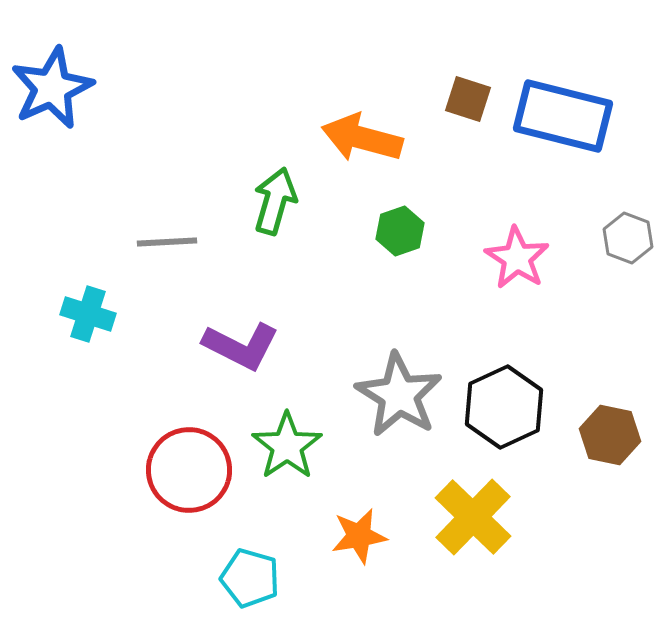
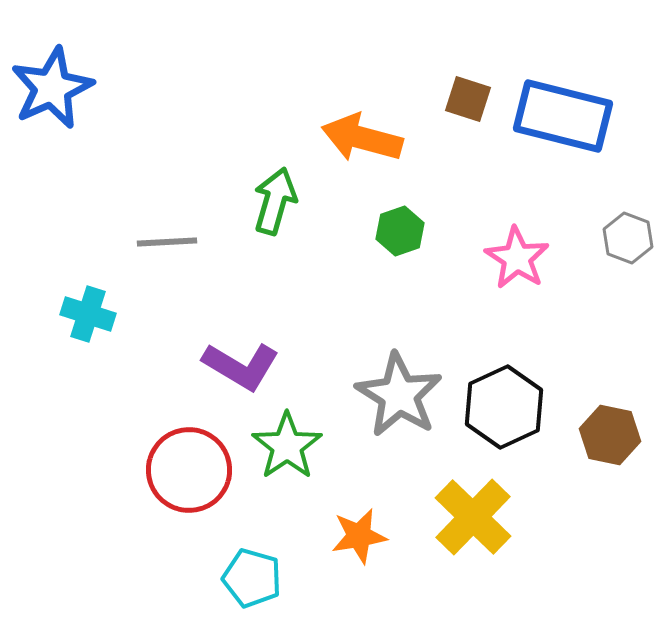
purple L-shape: moved 20 px down; rotated 4 degrees clockwise
cyan pentagon: moved 2 px right
